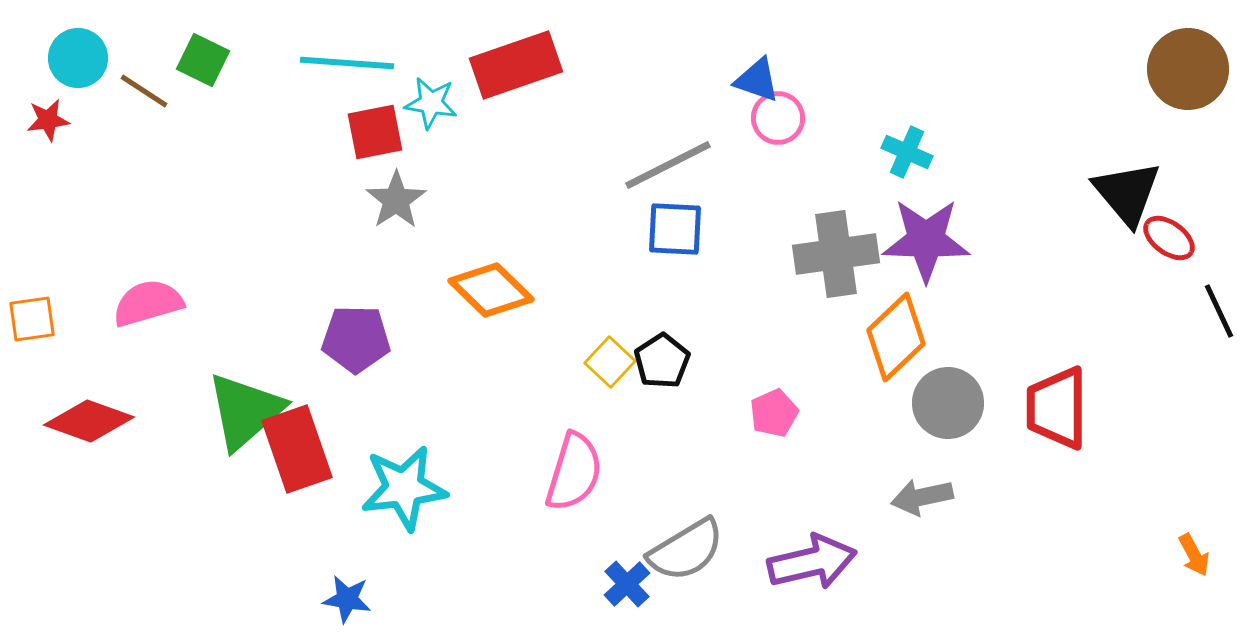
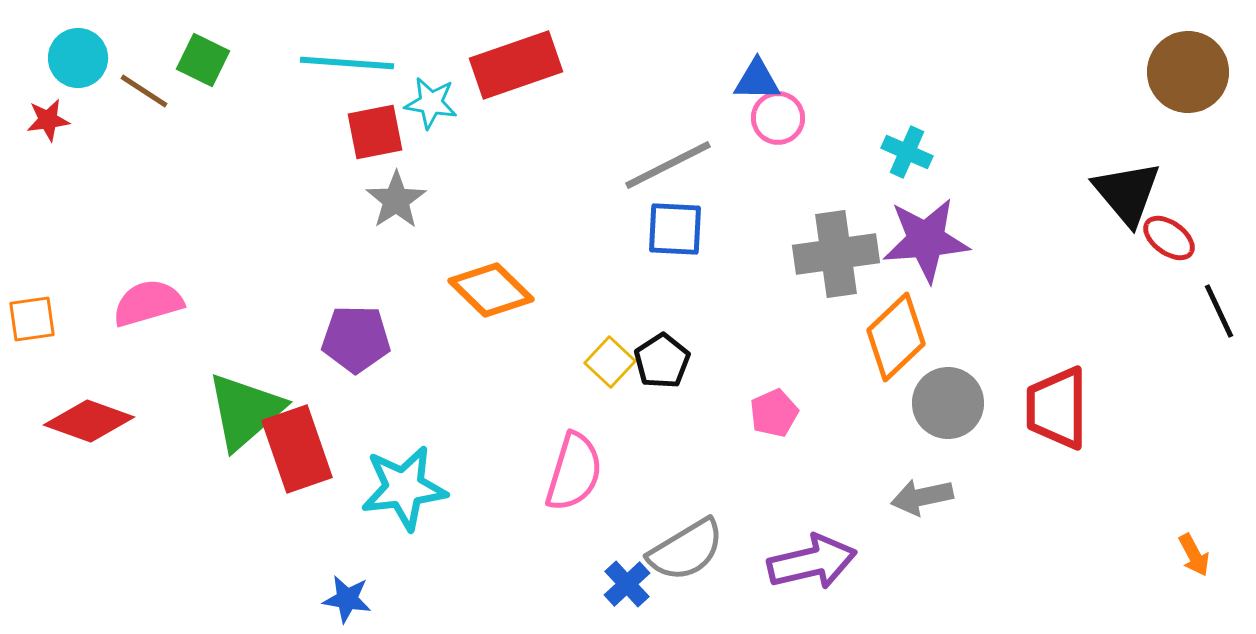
brown circle at (1188, 69): moved 3 px down
blue triangle at (757, 80): rotated 18 degrees counterclockwise
purple star at (926, 240): rotated 6 degrees counterclockwise
